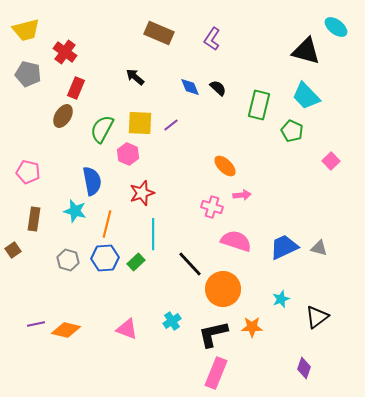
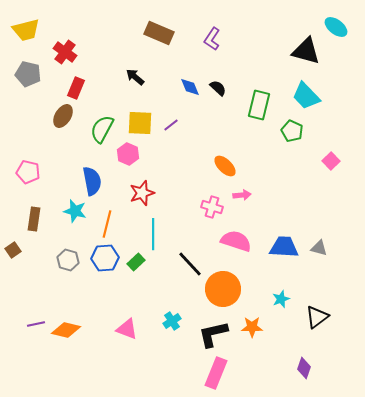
blue trapezoid at (284, 247): rotated 28 degrees clockwise
